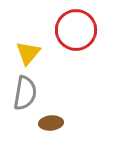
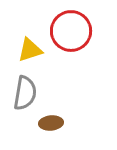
red circle: moved 5 px left, 1 px down
yellow triangle: moved 2 px right, 3 px up; rotated 32 degrees clockwise
